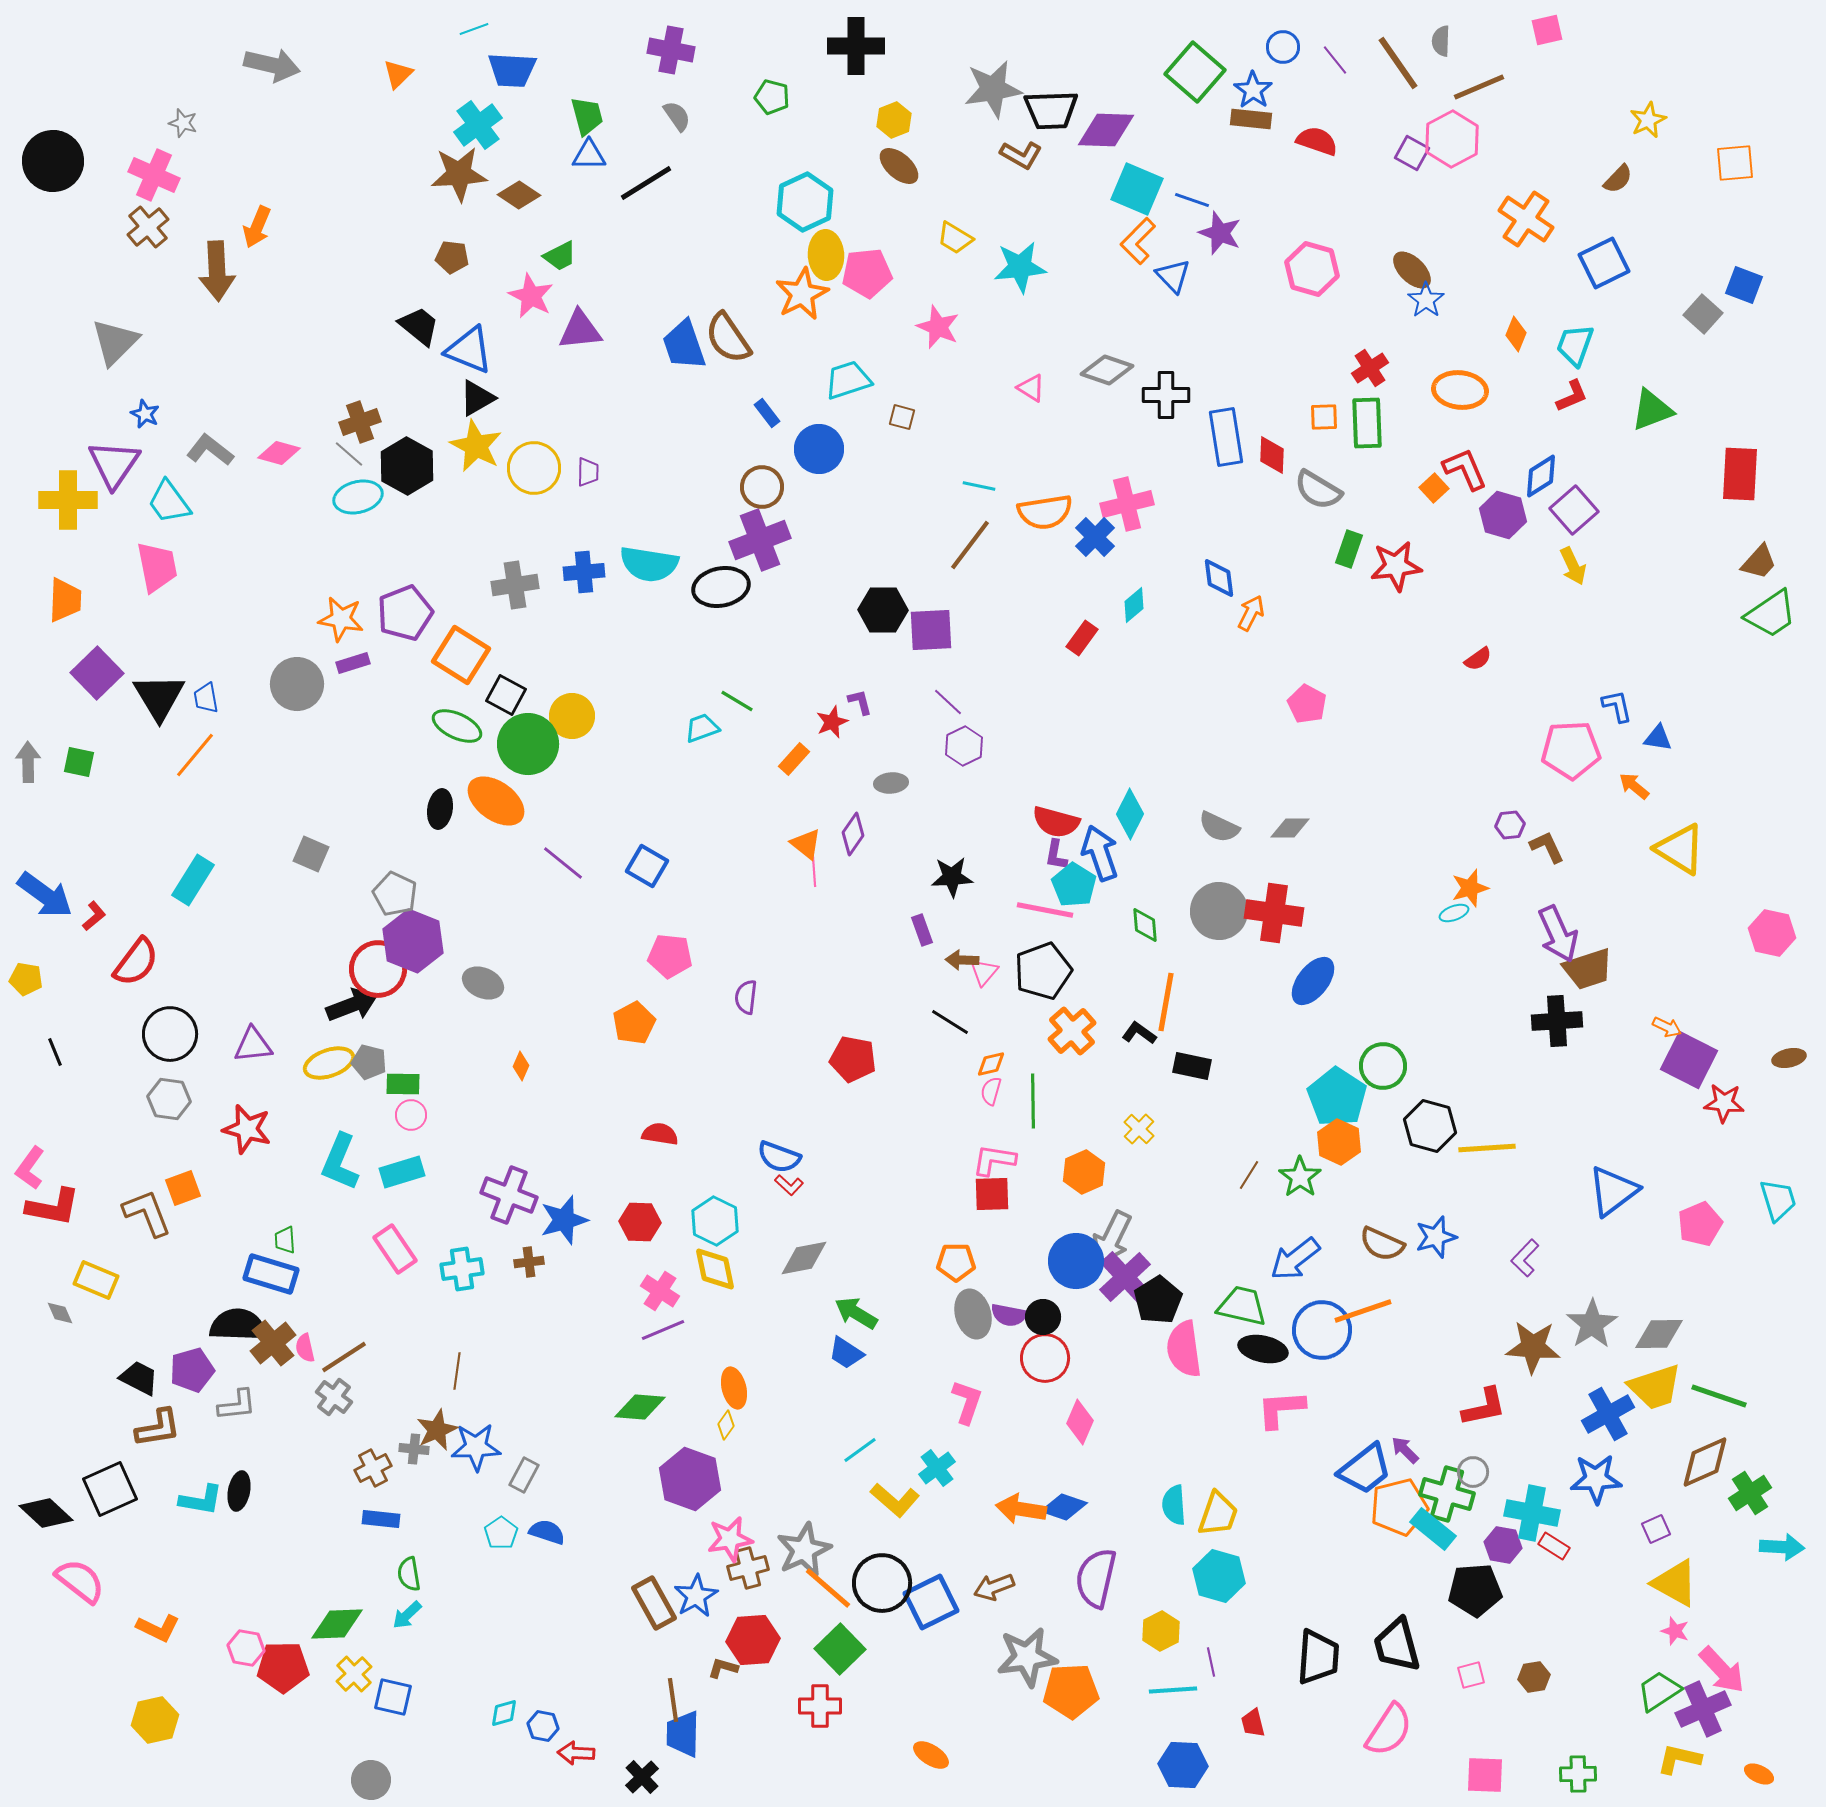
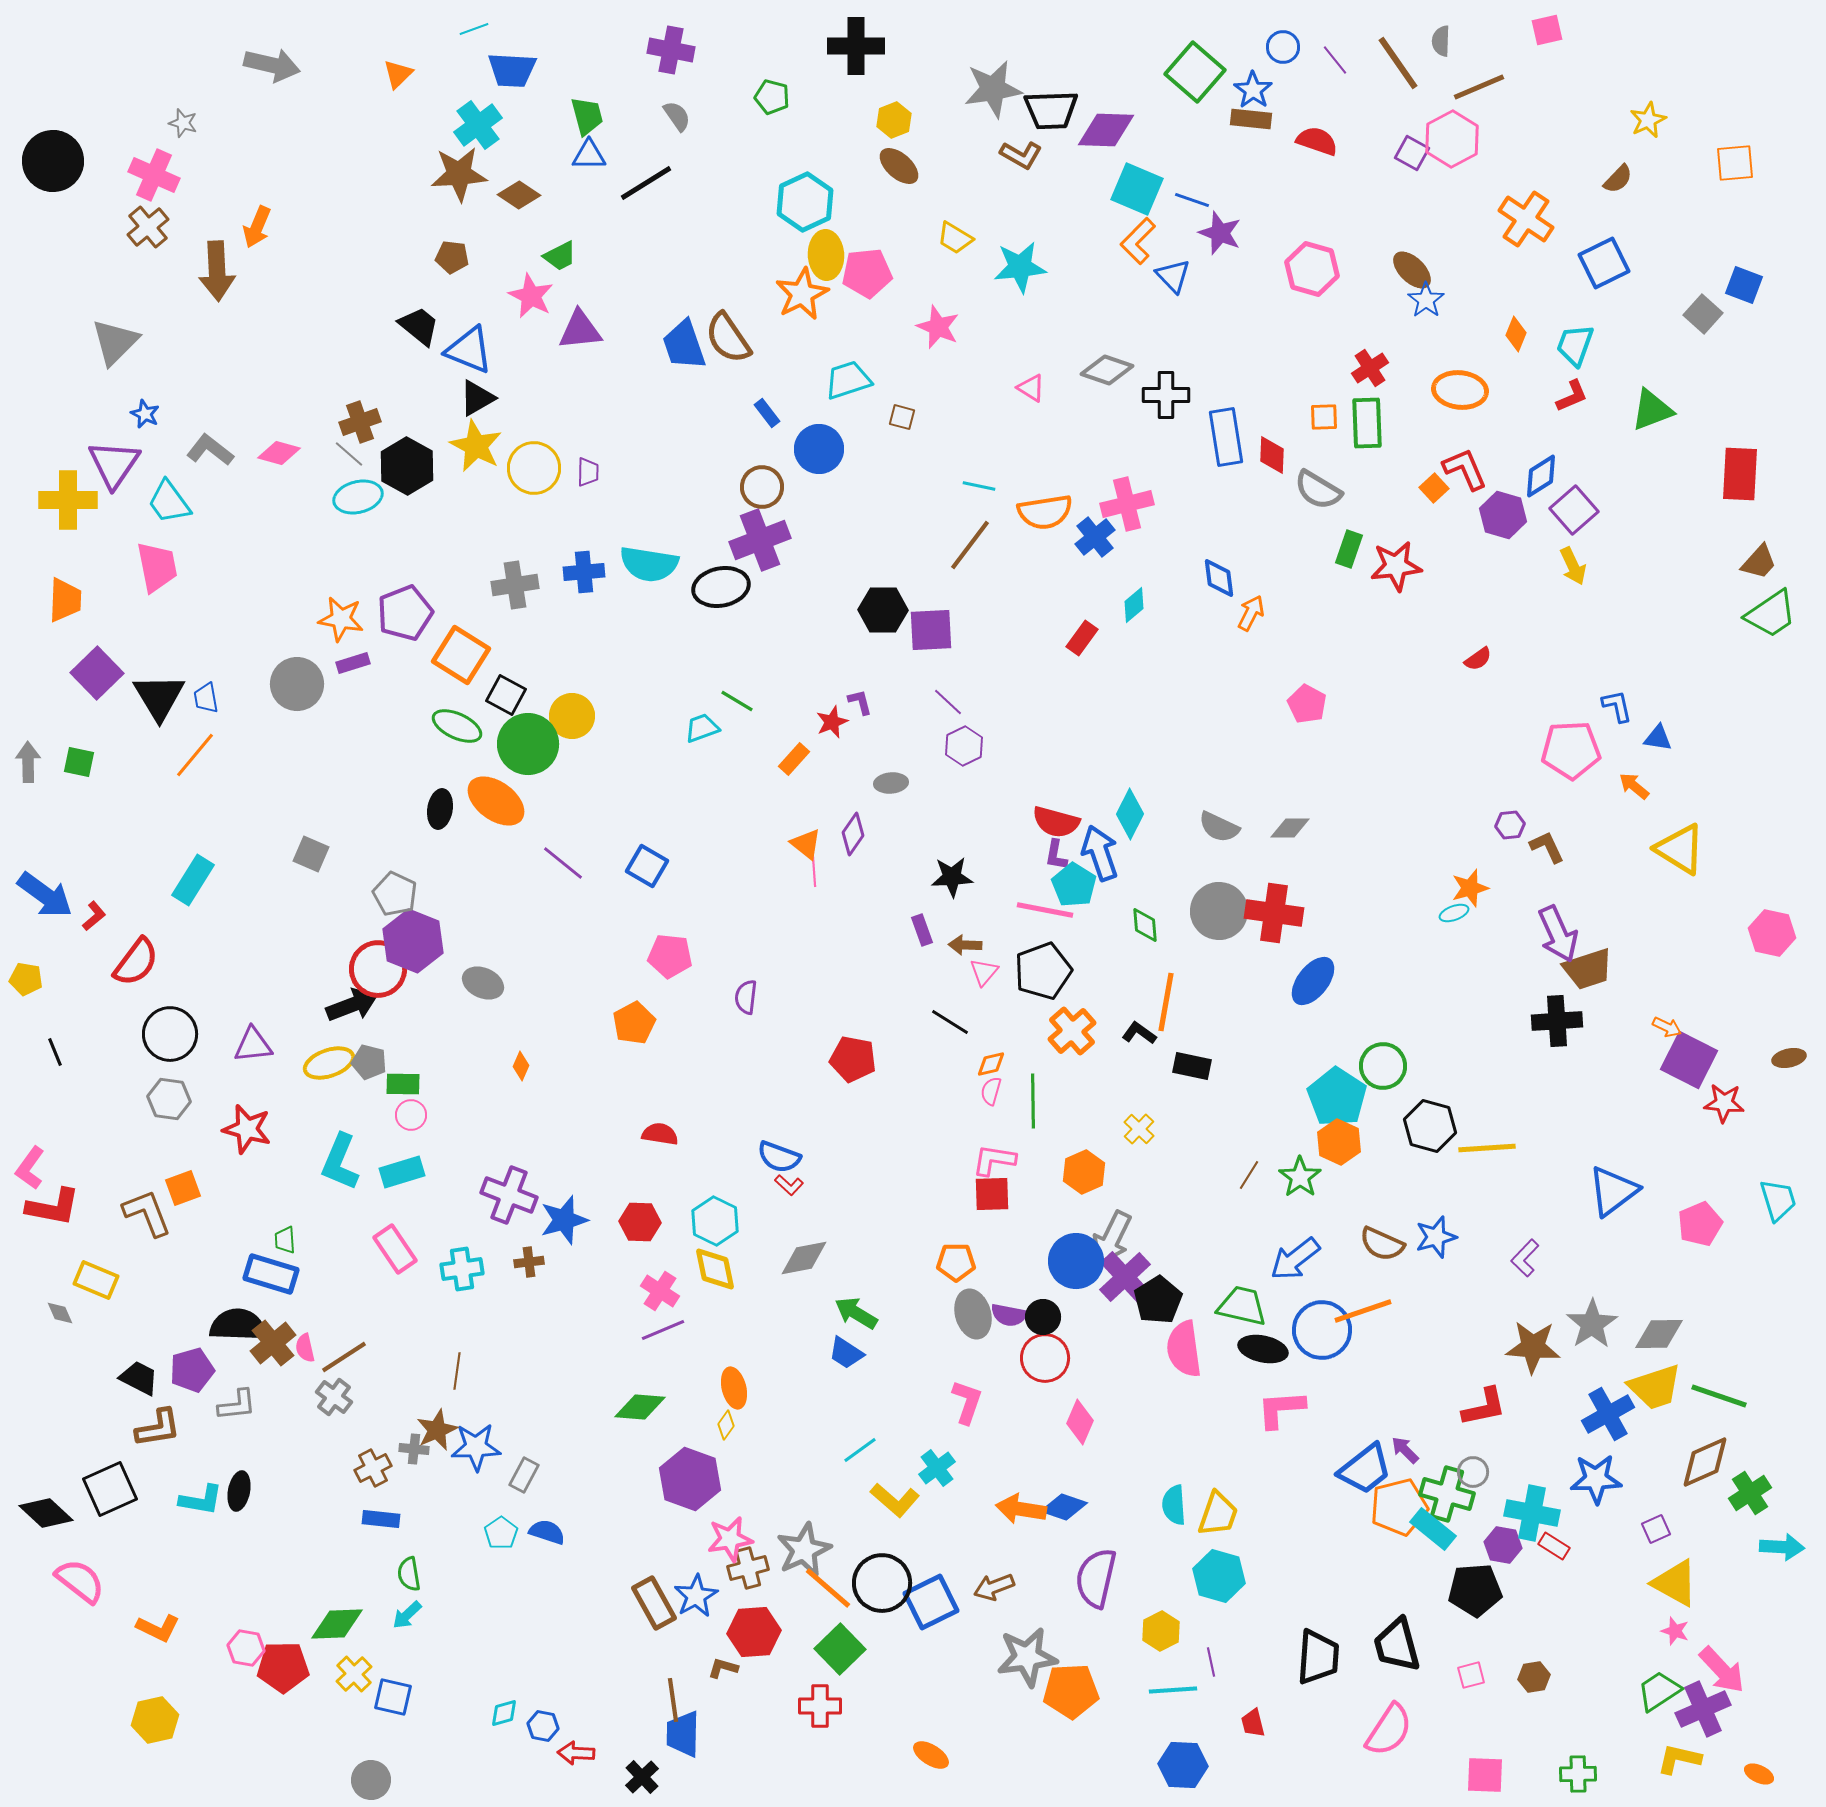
blue cross at (1095, 537): rotated 6 degrees clockwise
brown arrow at (962, 960): moved 3 px right, 15 px up
red hexagon at (753, 1640): moved 1 px right, 8 px up
